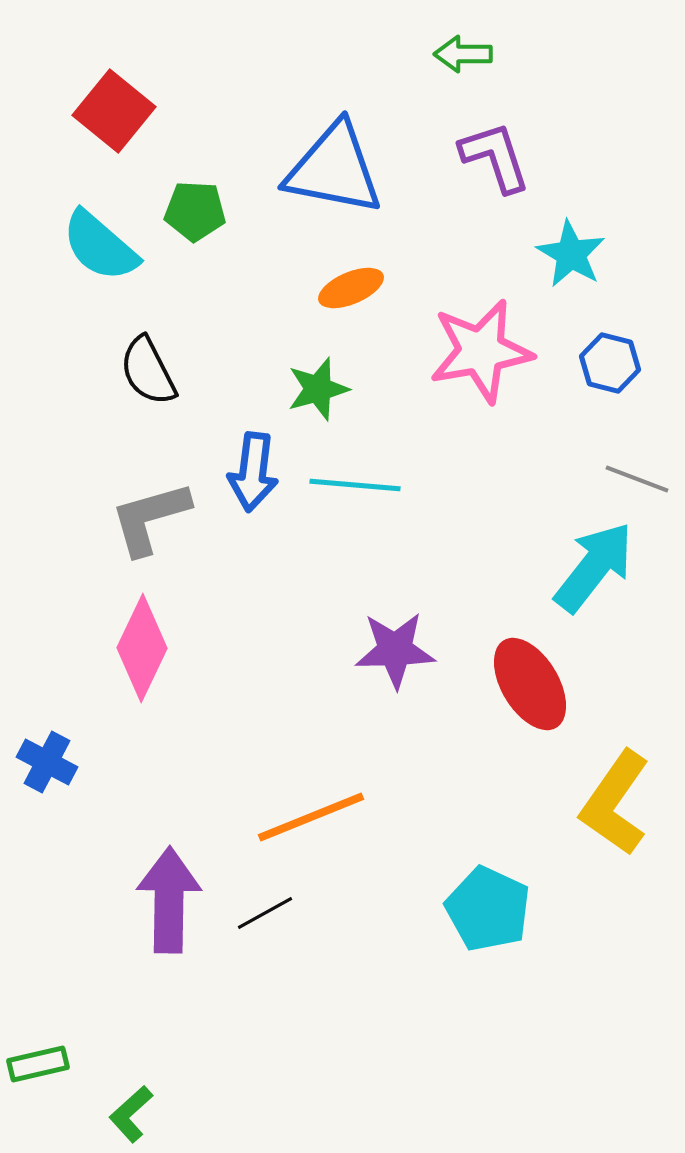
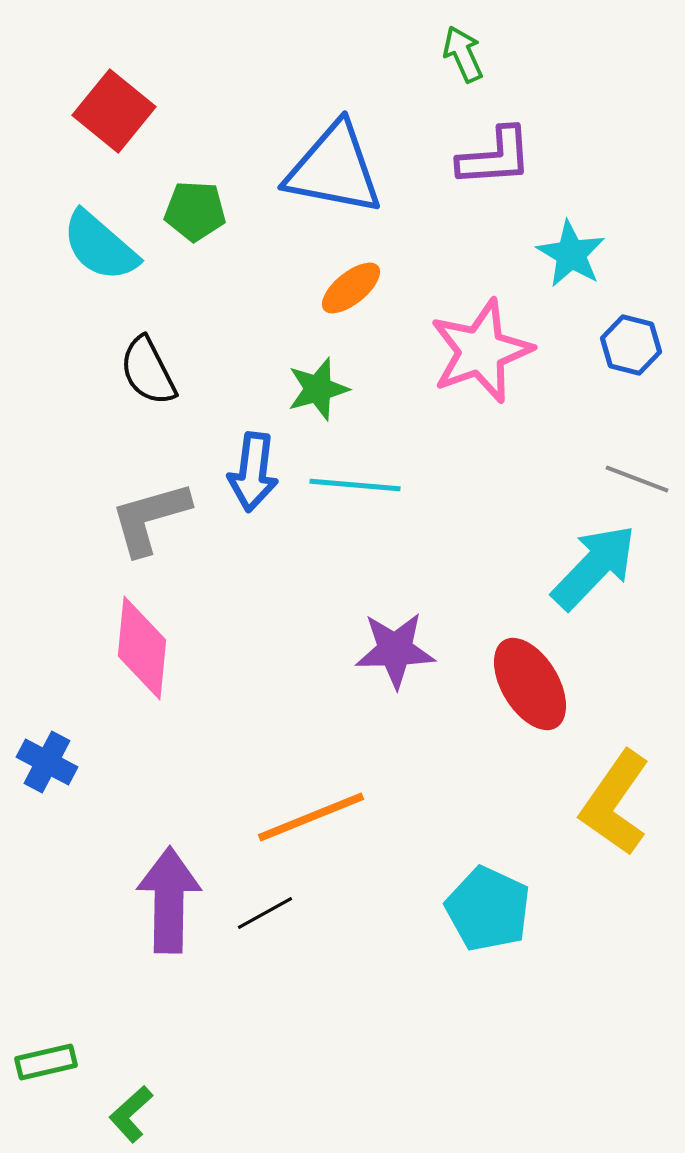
green arrow: rotated 66 degrees clockwise
purple L-shape: rotated 104 degrees clockwise
orange ellipse: rotated 16 degrees counterclockwise
pink star: rotated 10 degrees counterclockwise
blue hexagon: moved 21 px right, 18 px up
cyan arrow: rotated 6 degrees clockwise
pink diamond: rotated 20 degrees counterclockwise
green rectangle: moved 8 px right, 2 px up
